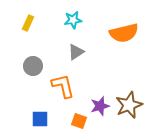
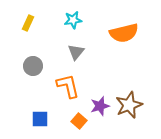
gray triangle: rotated 18 degrees counterclockwise
orange L-shape: moved 5 px right
orange square: rotated 21 degrees clockwise
